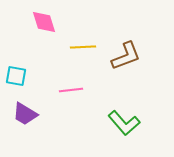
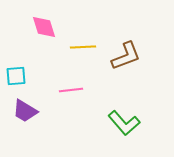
pink diamond: moved 5 px down
cyan square: rotated 15 degrees counterclockwise
purple trapezoid: moved 3 px up
